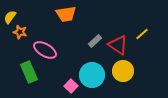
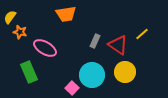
gray rectangle: rotated 24 degrees counterclockwise
pink ellipse: moved 2 px up
yellow circle: moved 2 px right, 1 px down
pink square: moved 1 px right, 2 px down
